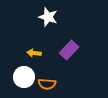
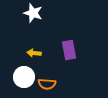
white star: moved 15 px left, 4 px up
purple rectangle: rotated 54 degrees counterclockwise
